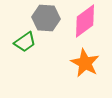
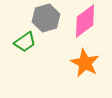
gray hexagon: rotated 20 degrees counterclockwise
